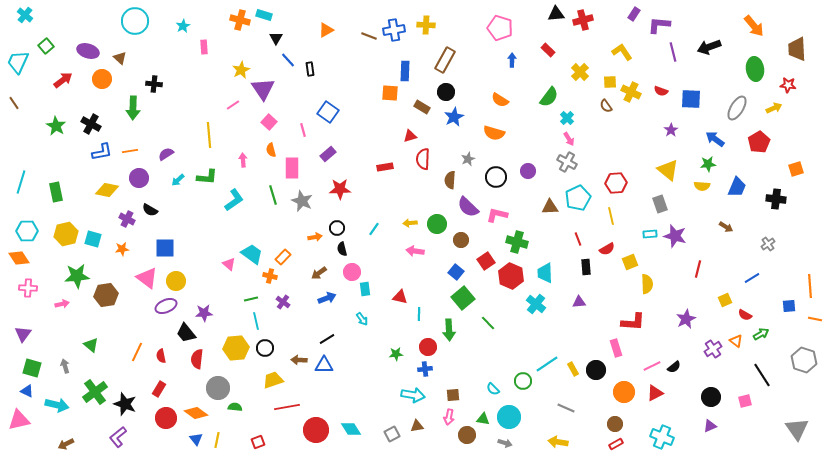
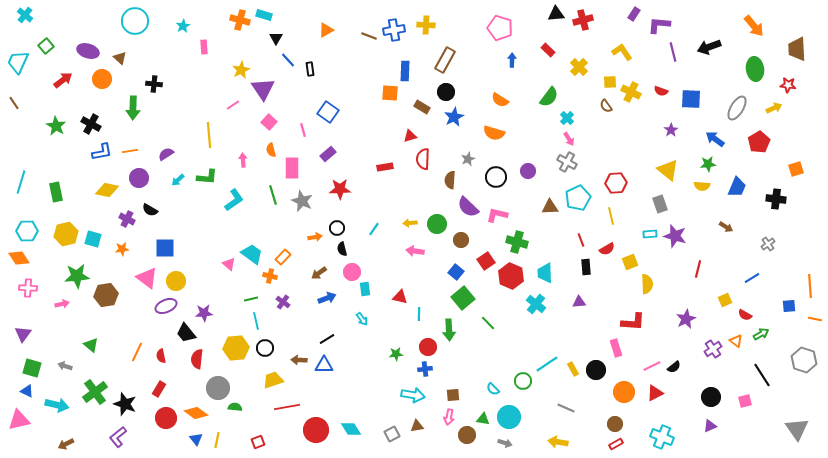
yellow cross at (580, 72): moved 1 px left, 5 px up
red line at (578, 239): moved 3 px right, 1 px down
gray arrow at (65, 366): rotated 56 degrees counterclockwise
